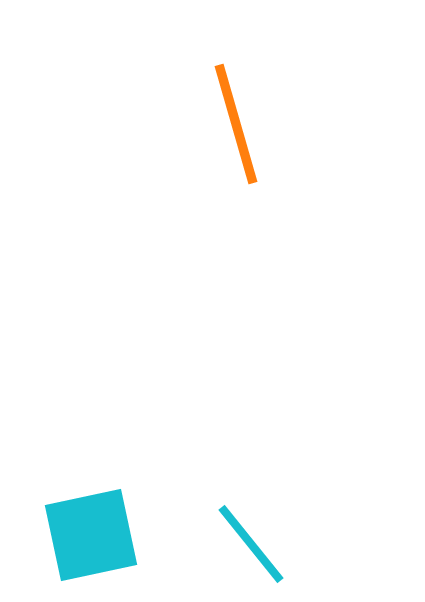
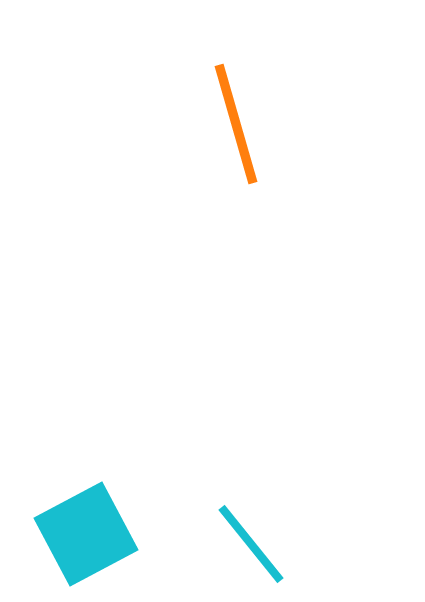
cyan square: moved 5 px left, 1 px up; rotated 16 degrees counterclockwise
